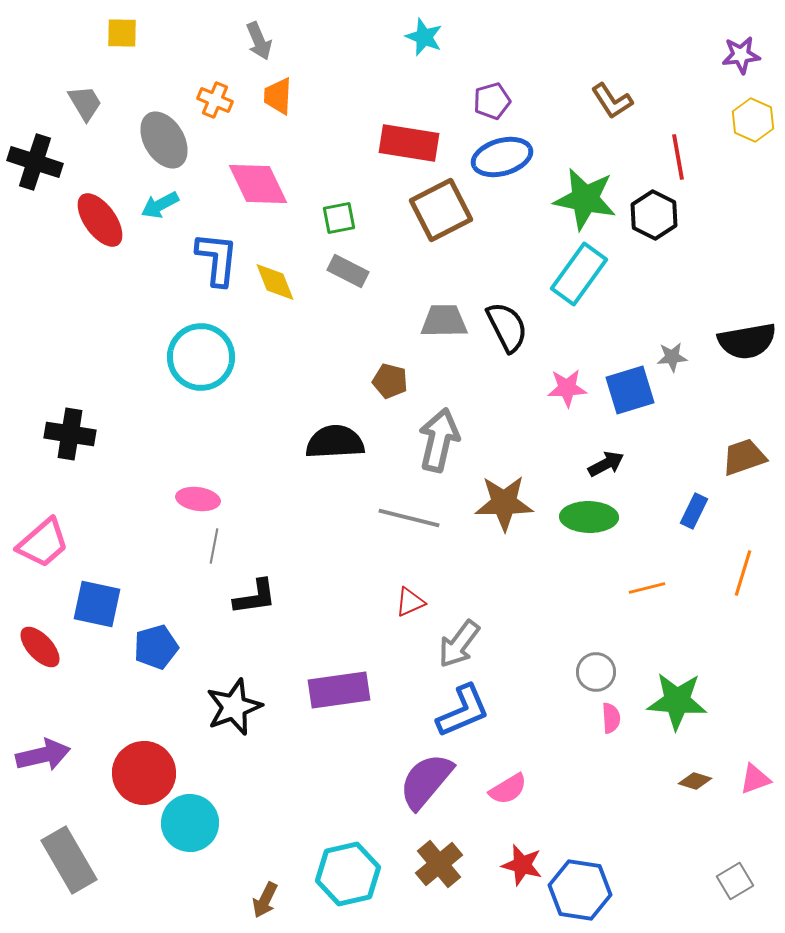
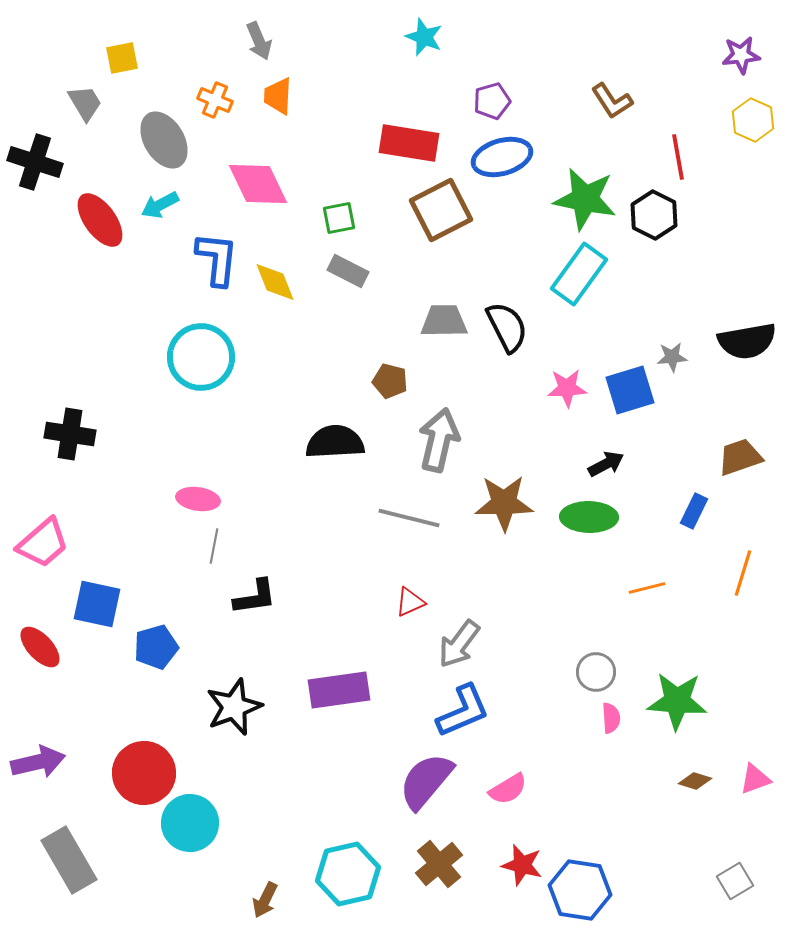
yellow square at (122, 33): moved 25 px down; rotated 12 degrees counterclockwise
brown trapezoid at (744, 457): moved 4 px left
purple arrow at (43, 755): moved 5 px left, 7 px down
